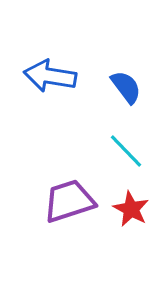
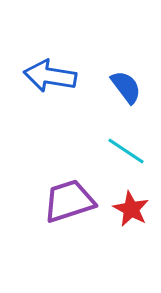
cyan line: rotated 12 degrees counterclockwise
